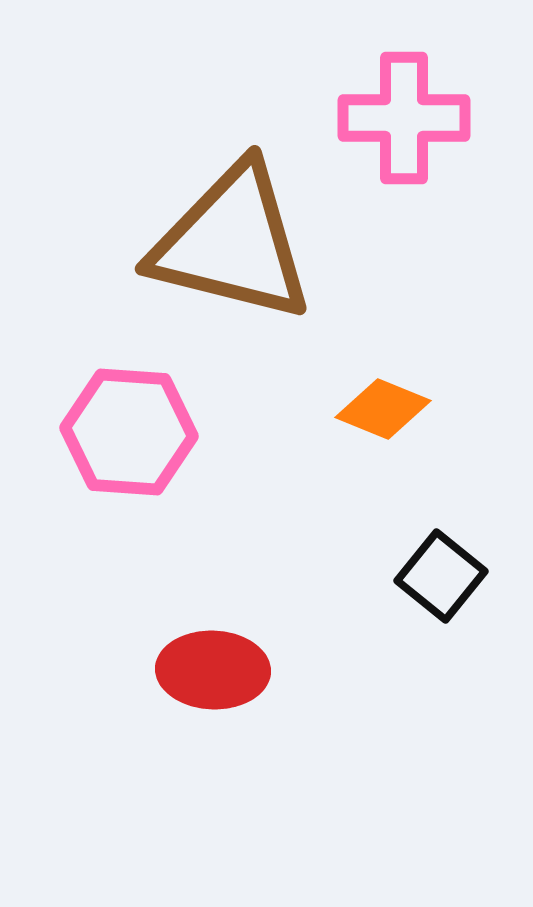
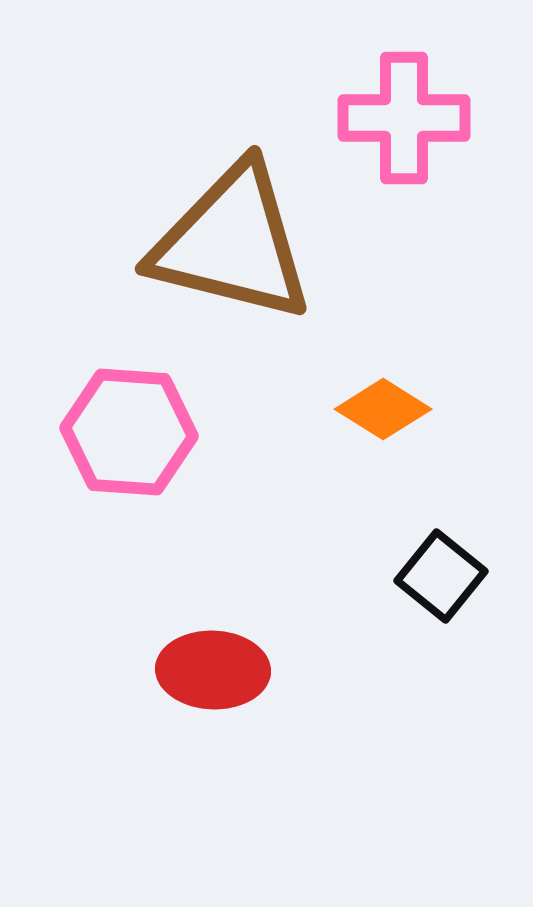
orange diamond: rotated 10 degrees clockwise
